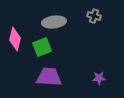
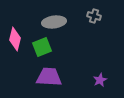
purple star: moved 1 px right, 2 px down; rotated 24 degrees counterclockwise
